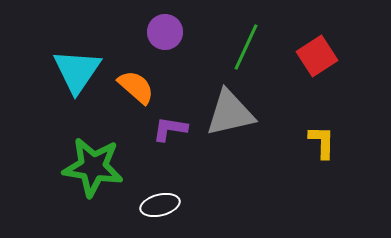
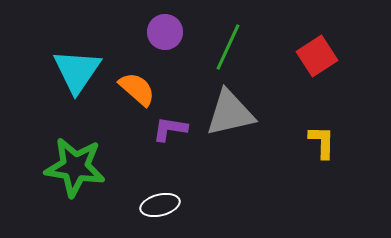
green line: moved 18 px left
orange semicircle: moved 1 px right, 2 px down
green star: moved 18 px left
